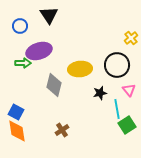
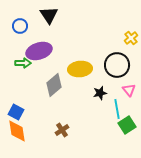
gray diamond: rotated 35 degrees clockwise
